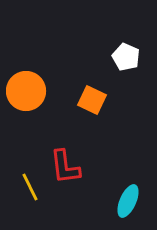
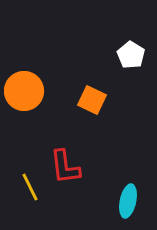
white pentagon: moved 5 px right, 2 px up; rotated 8 degrees clockwise
orange circle: moved 2 px left
cyan ellipse: rotated 12 degrees counterclockwise
